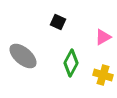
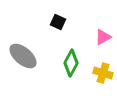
yellow cross: moved 2 px up
